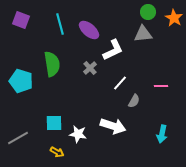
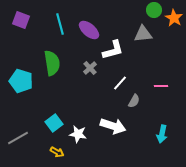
green circle: moved 6 px right, 2 px up
white L-shape: rotated 10 degrees clockwise
green semicircle: moved 1 px up
cyan square: rotated 36 degrees counterclockwise
